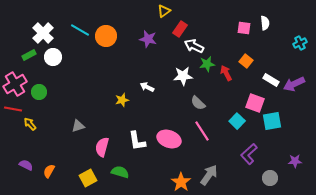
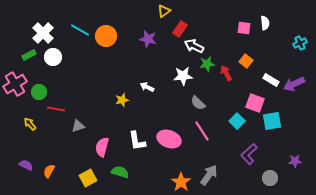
red line at (13, 109): moved 43 px right
